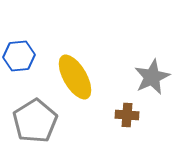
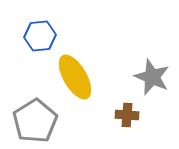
blue hexagon: moved 21 px right, 20 px up
gray star: rotated 24 degrees counterclockwise
